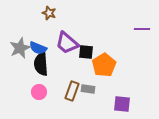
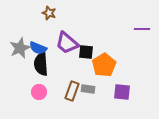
purple square: moved 12 px up
